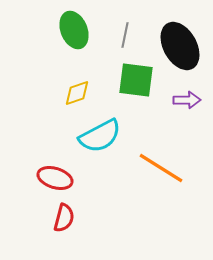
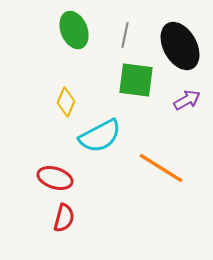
yellow diamond: moved 11 px left, 9 px down; rotated 48 degrees counterclockwise
purple arrow: rotated 28 degrees counterclockwise
